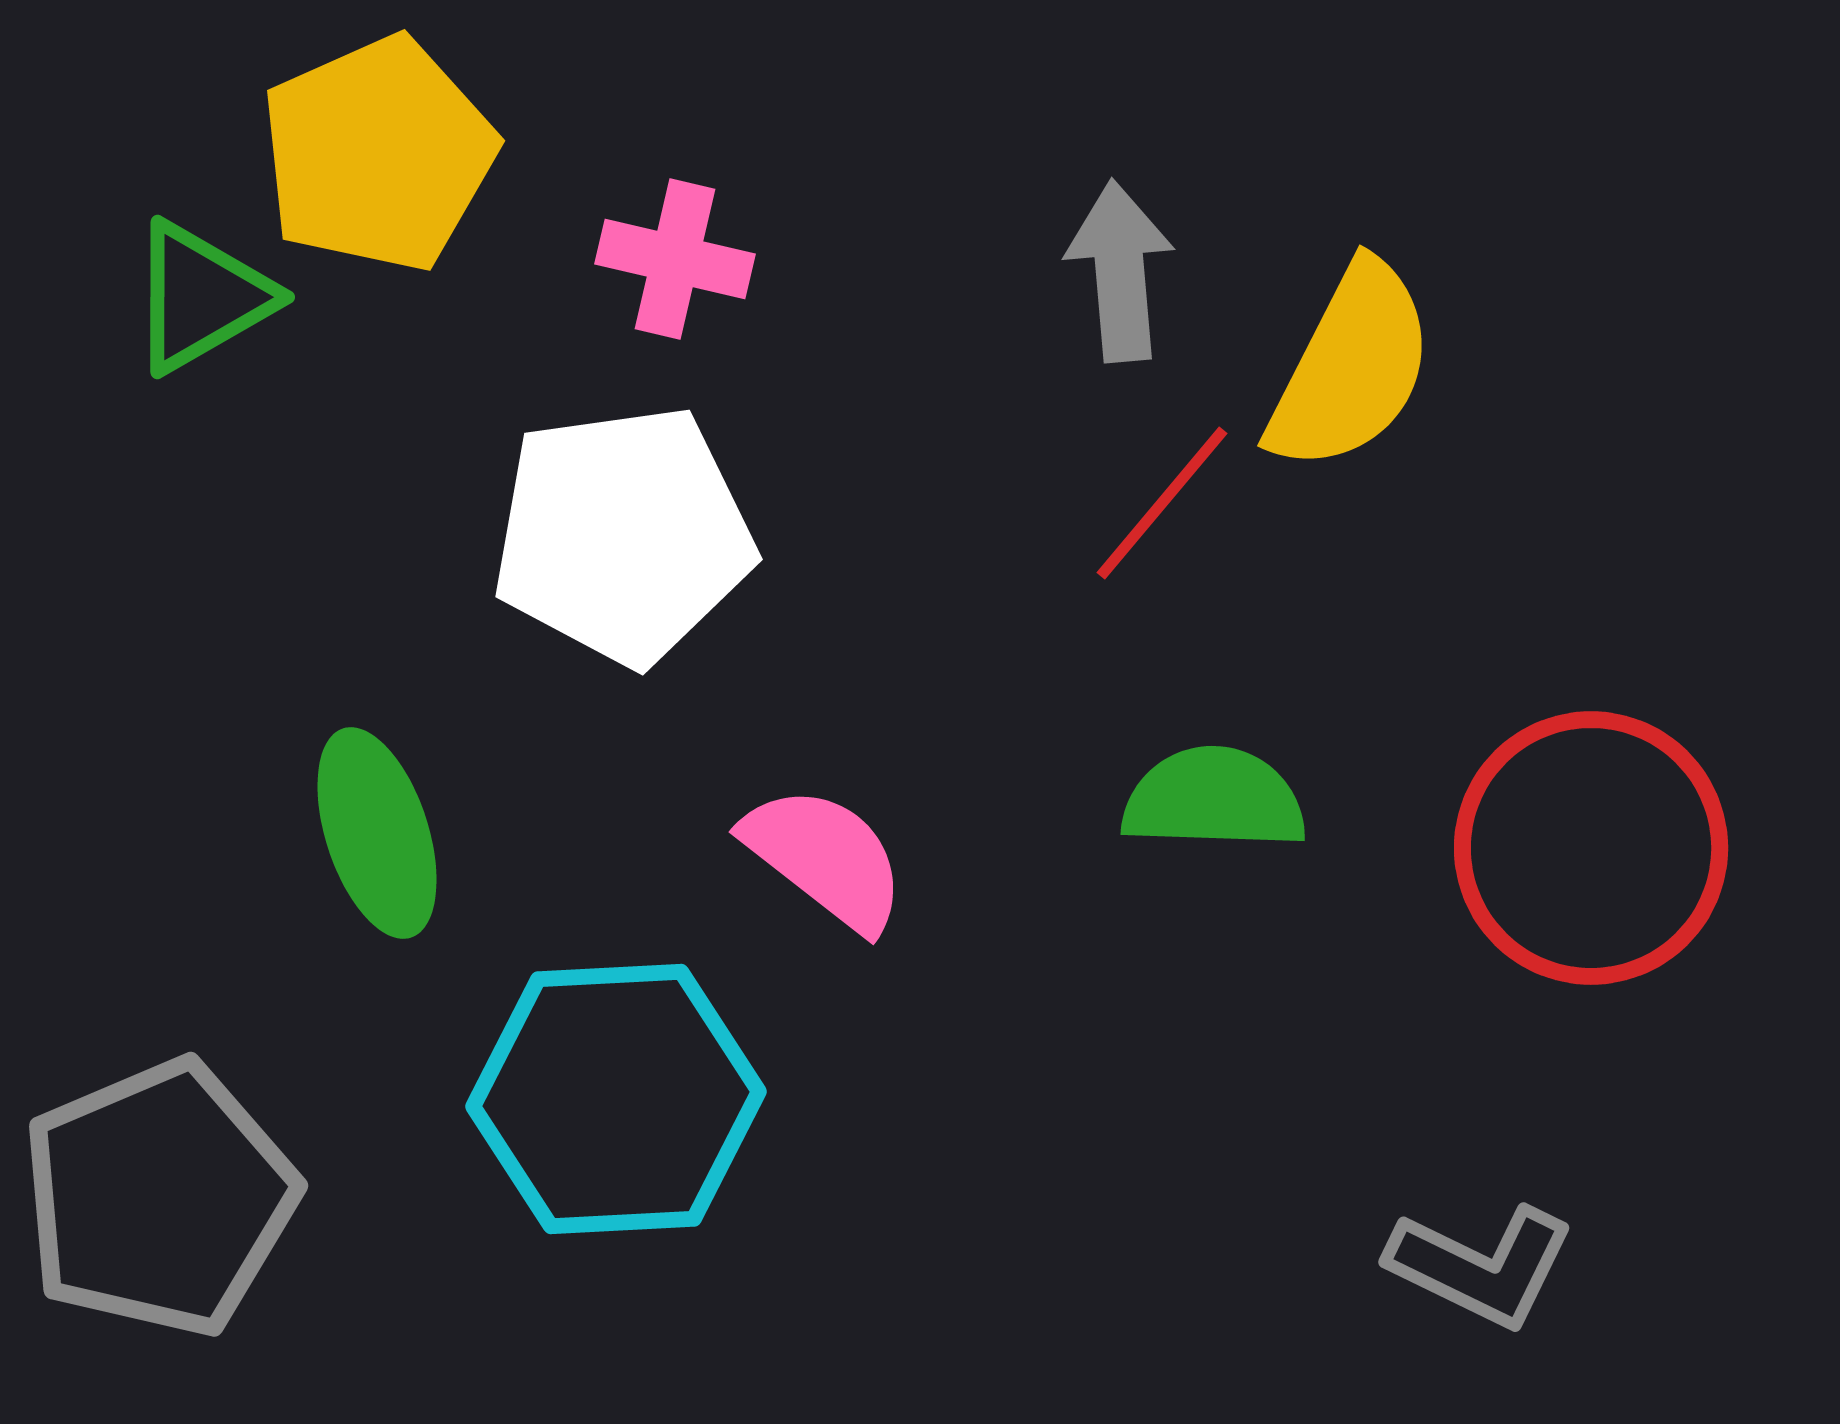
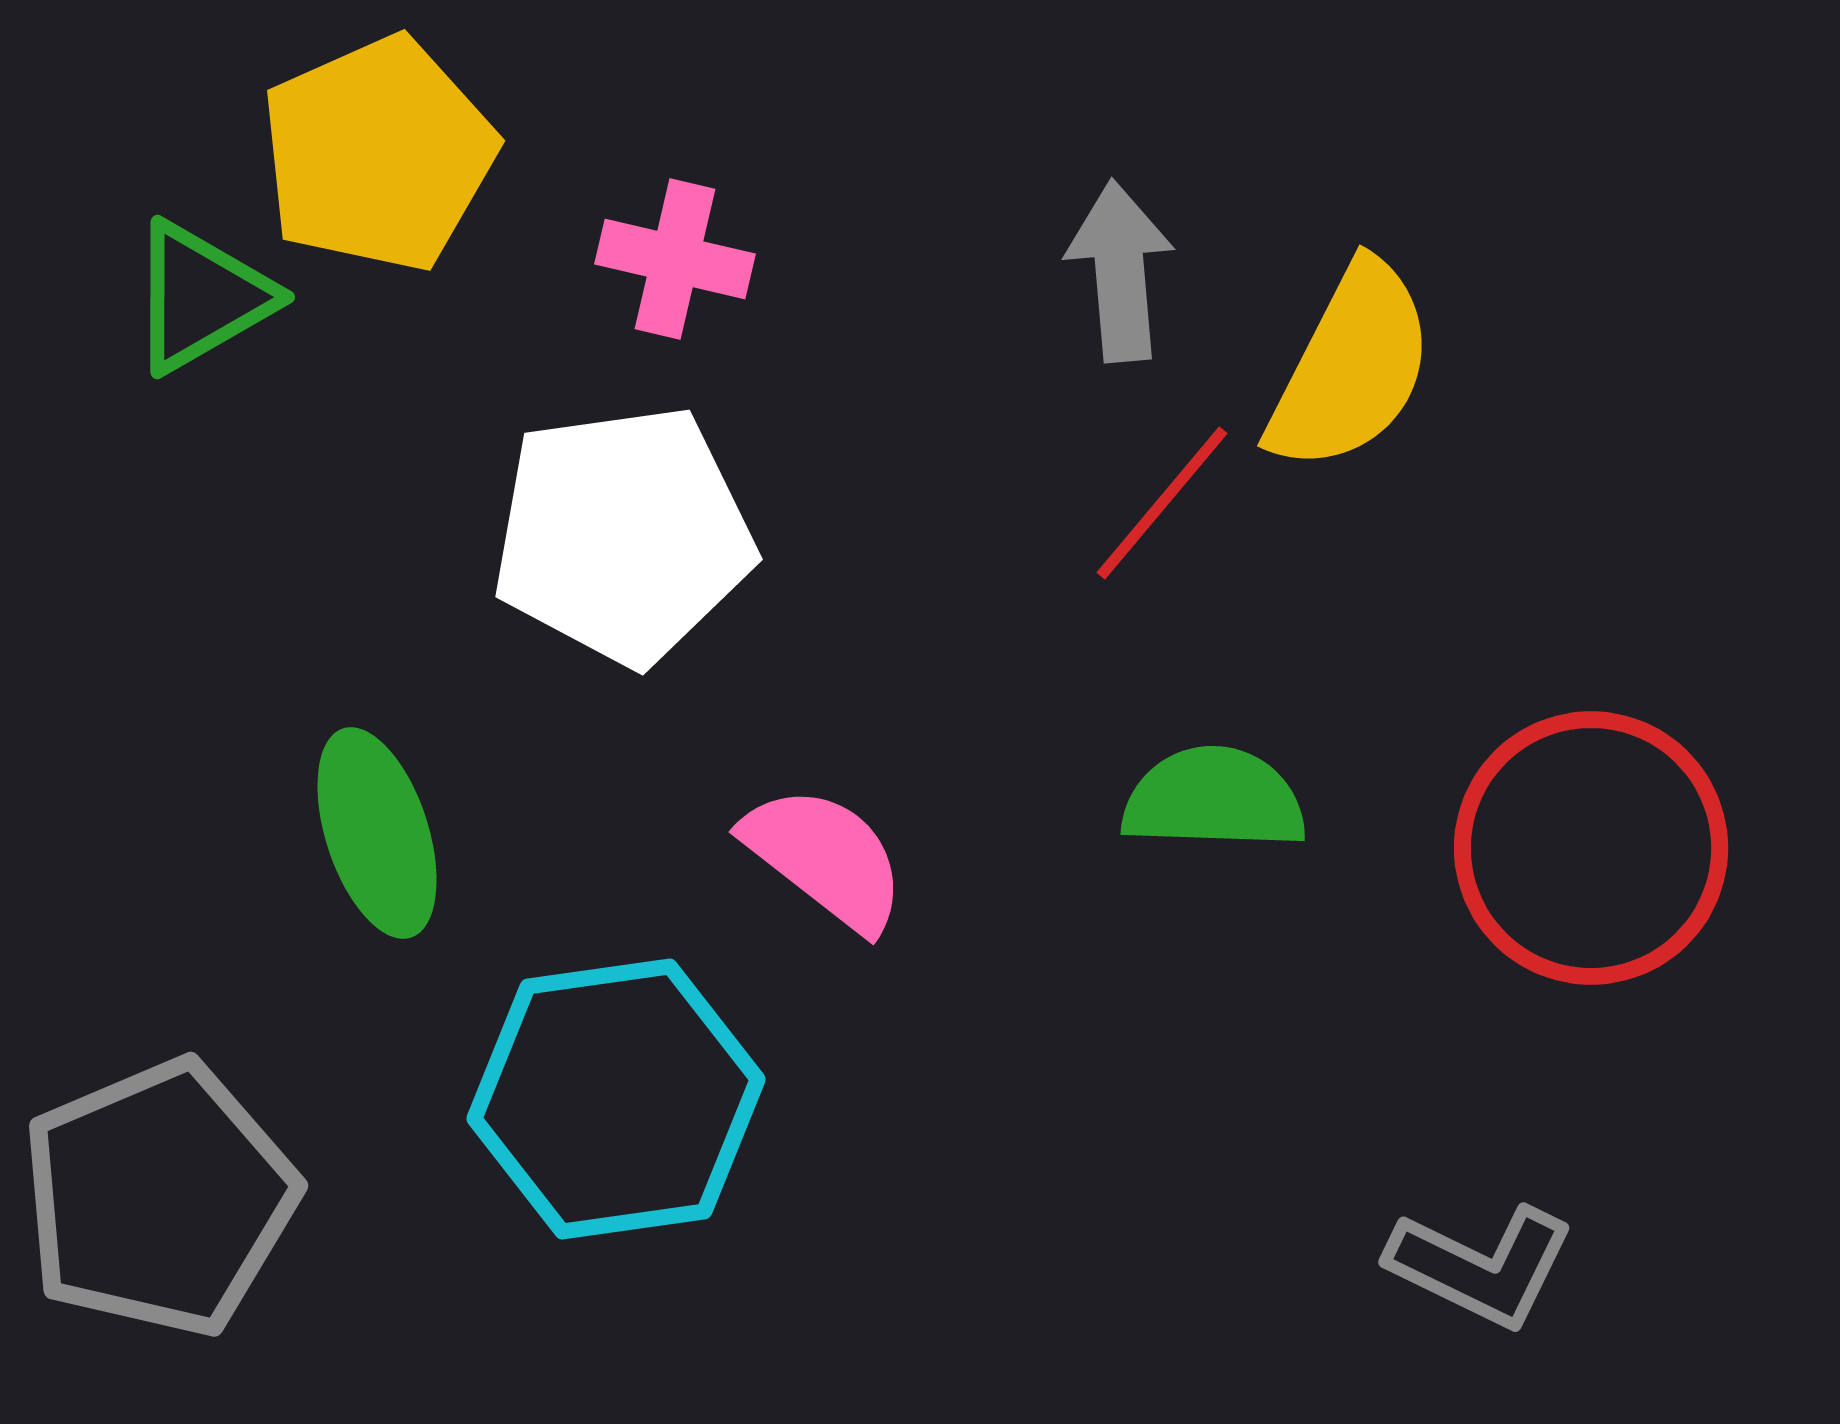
cyan hexagon: rotated 5 degrees counterclockwise
